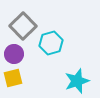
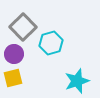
gray square: moved 1 px down
